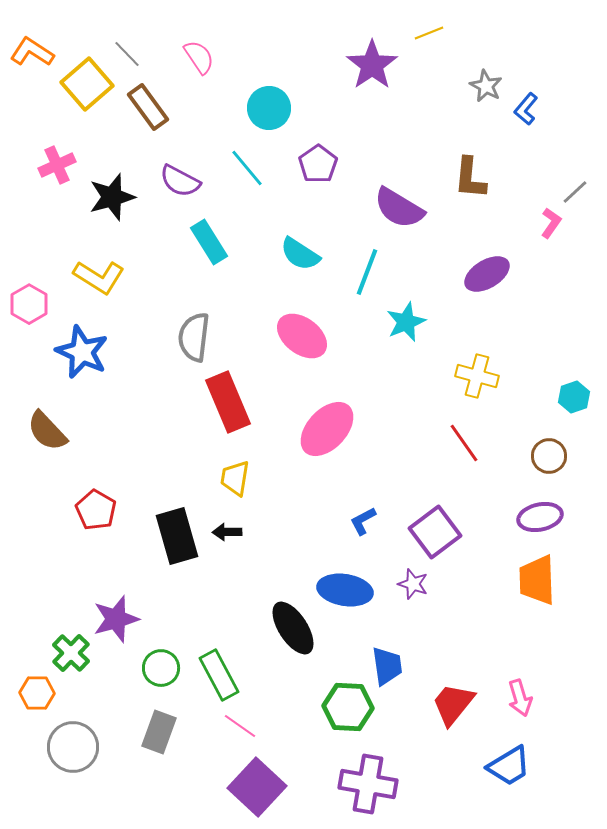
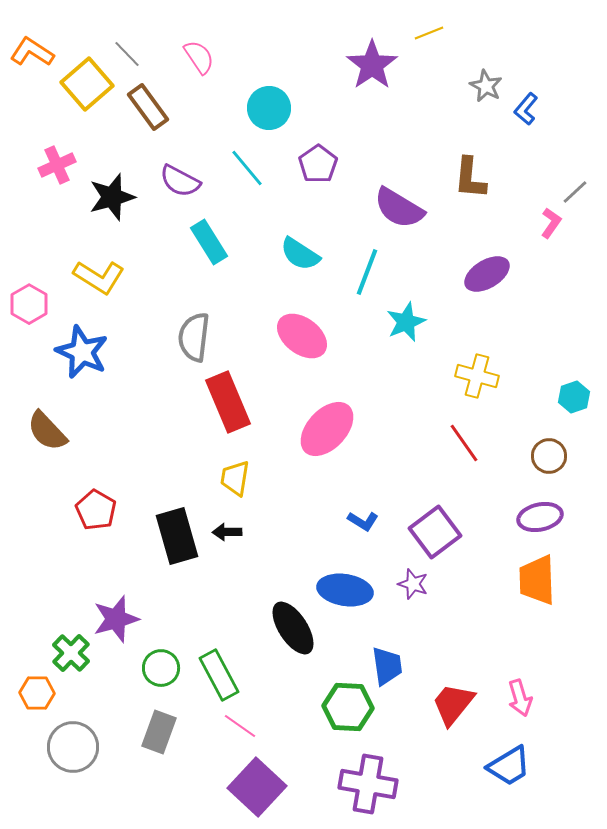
blue L-shape at (363, 521): rotated 120 degrees counterclockwise
